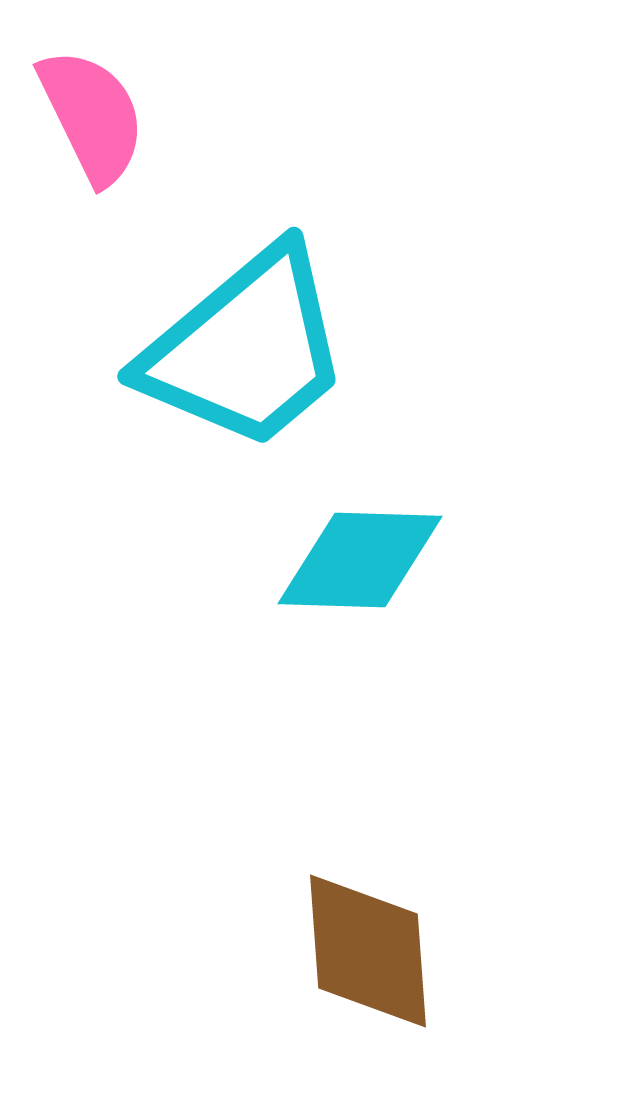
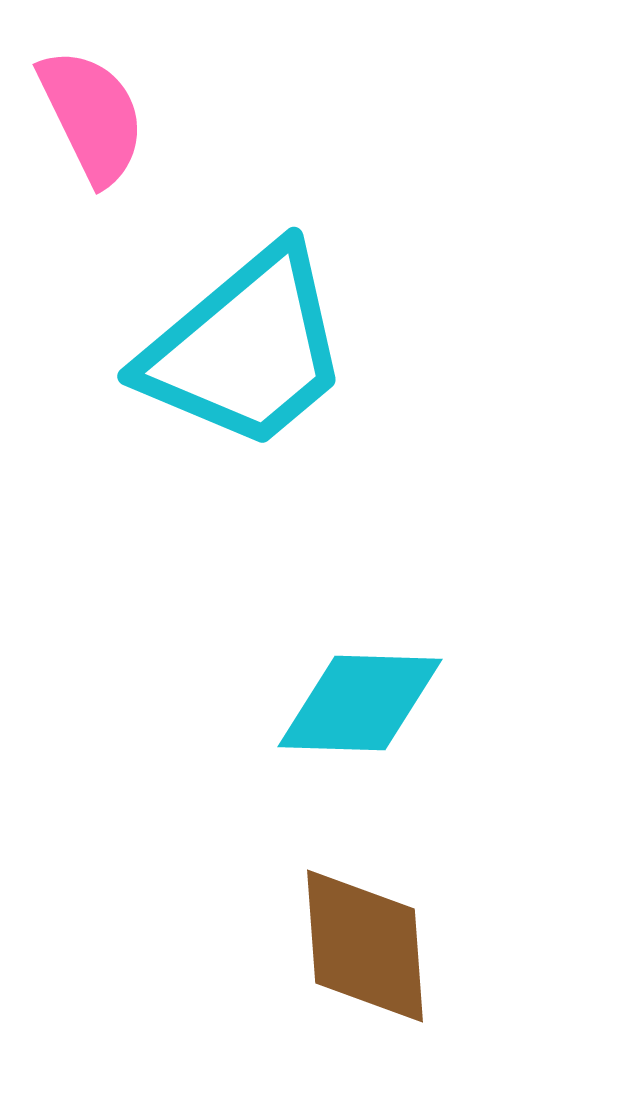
cyan diamond: moved 143 px down
brown diamond: moved 3 px left, 5 px up
